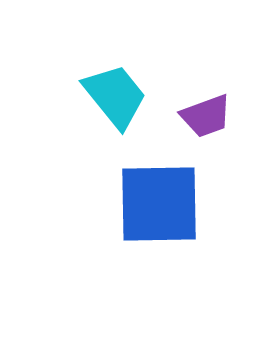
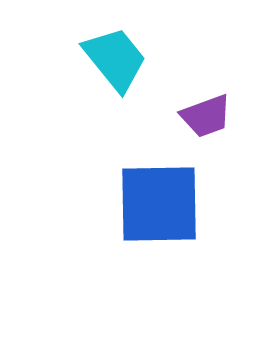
cyan trapezoid: moved 37 px up
